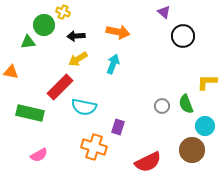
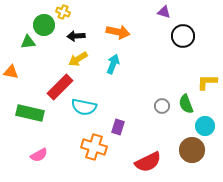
purple triangle: rotated 24 degrees counterclockwise
